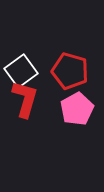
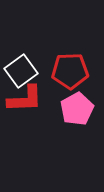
red pentagon: rotated 18 degrees counterclockwise
red L-shape: rotated 72 degrees clockwise
